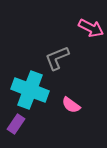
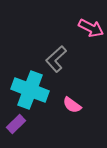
gray L-shape: moved 1 px left, 1 px down; rotated 20 degrees counterclockwise
pink semicircle: moved 1 px right
purple rectangle: rotated 12 degrees clockwise
